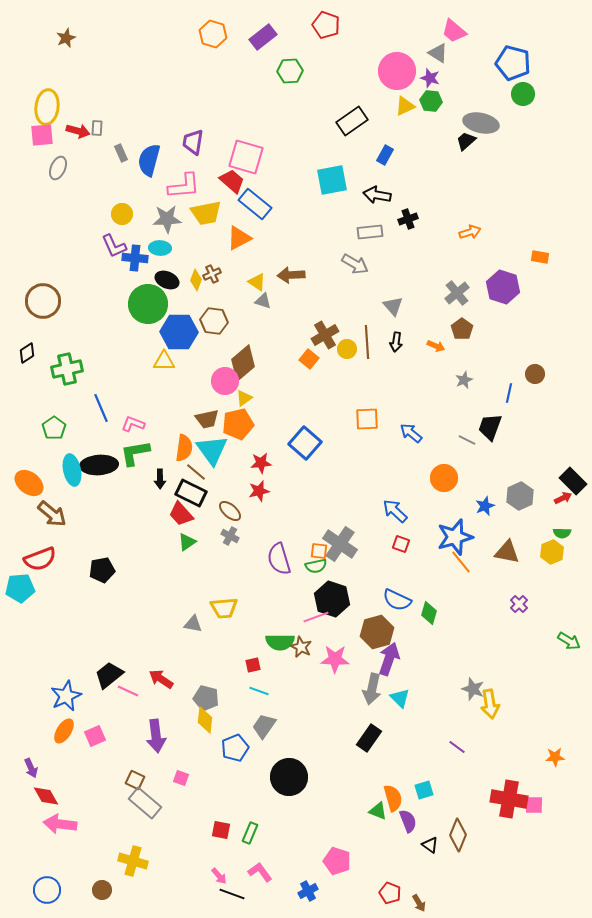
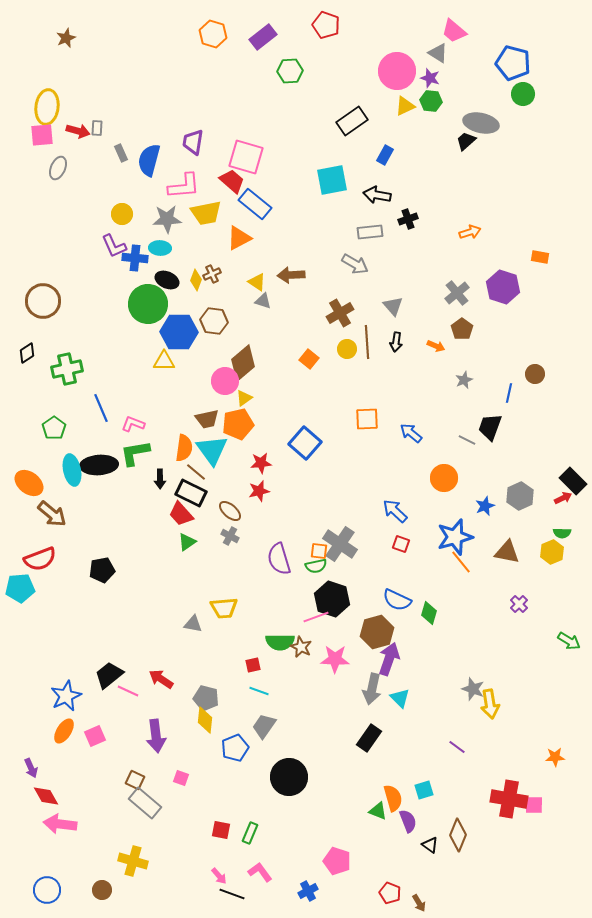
brown cross at (325, 335): moved 15 px right, 22 px up
